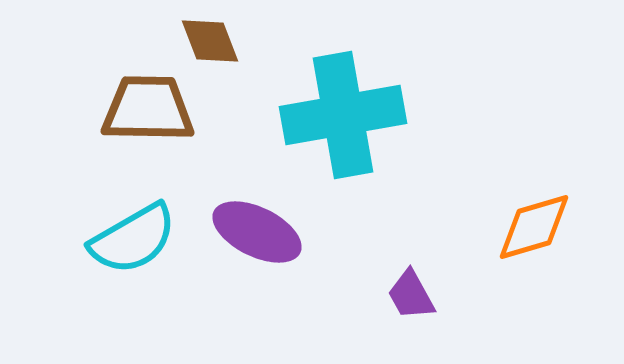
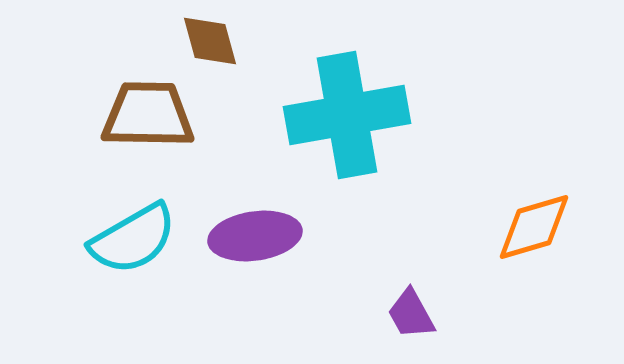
brown diamond: rotated 6 degrees clockwise
brown trapezoid: moved 6 px down
cyan cross: moved 4 px right
purple ellipse: moved 2 px left, 4 px down; rotated 34 degrees counterclockwise
purple trapezoid: moved 19 px down
